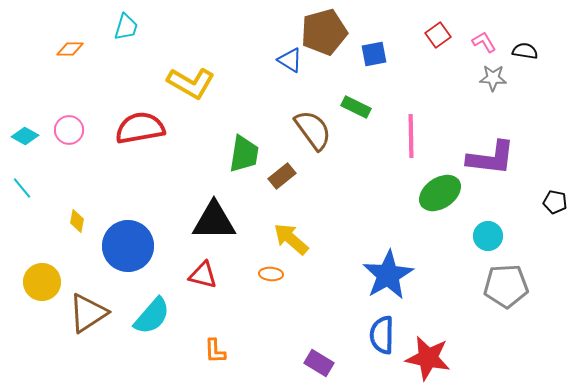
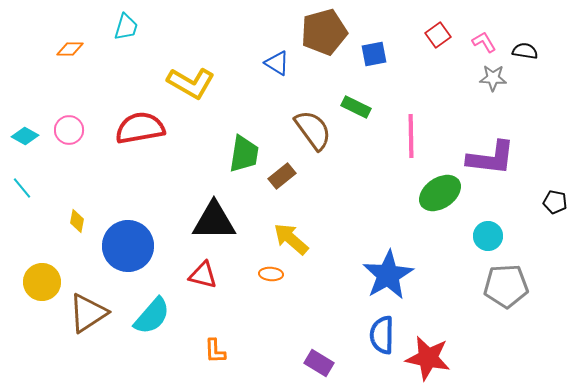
blue triangle: moved 13 px left, 3 px down
